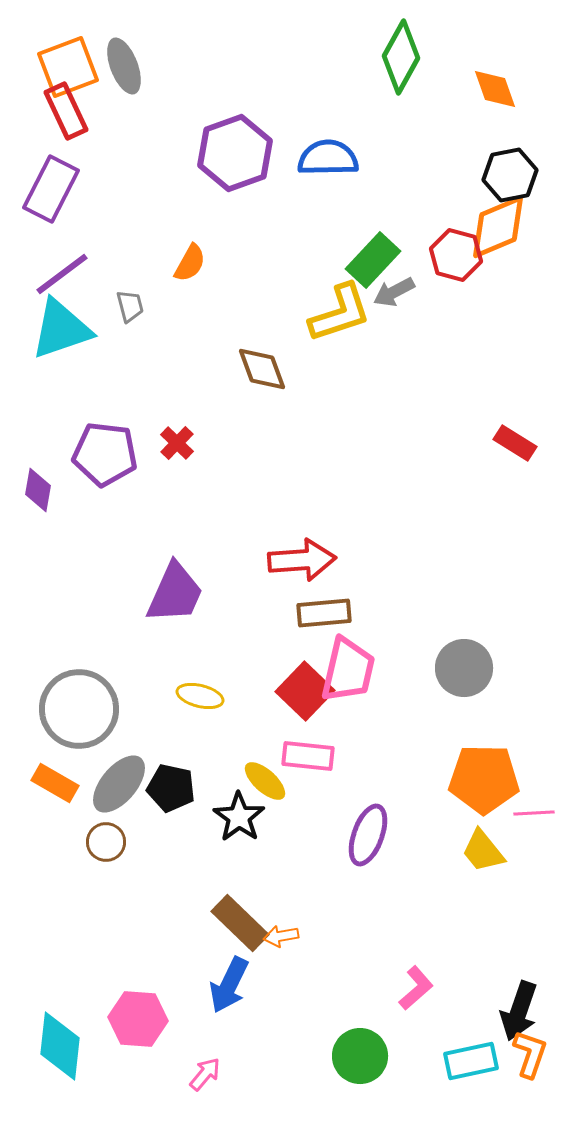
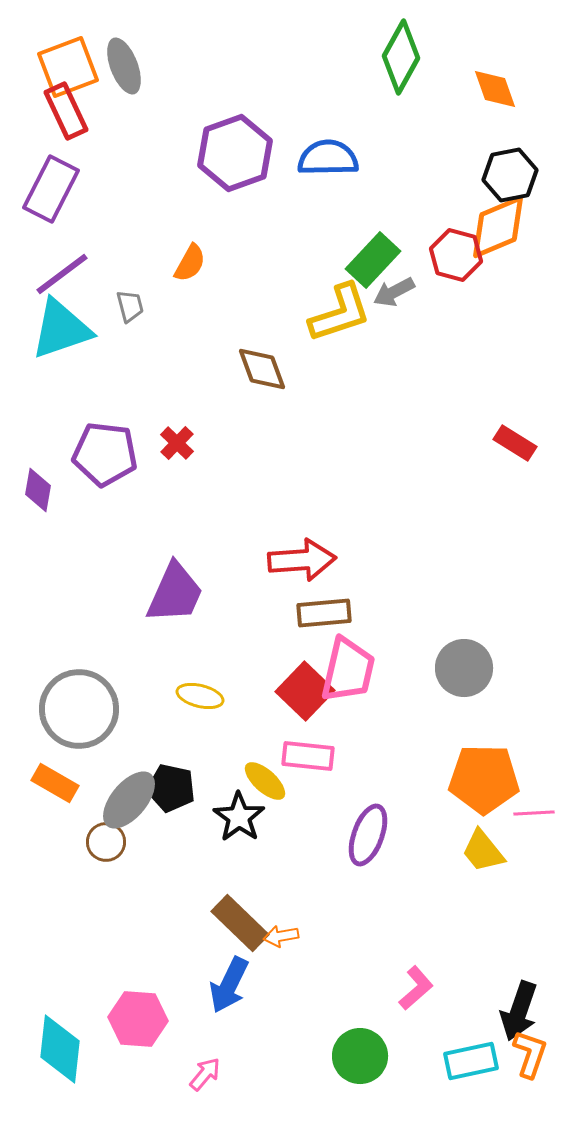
gray ellipse at (119, 784): moved 10 px right, 16 px down
cyan diamond at (60, 1046): moved 3 px down
